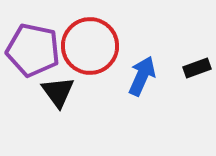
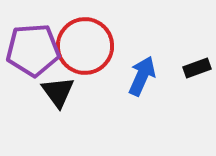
red circle: moved 5 px left
purple pentagon: rotated 16 degrees counterclockwise
